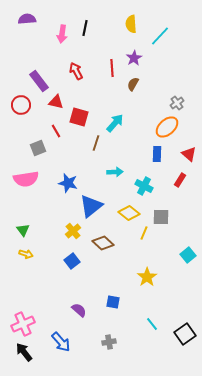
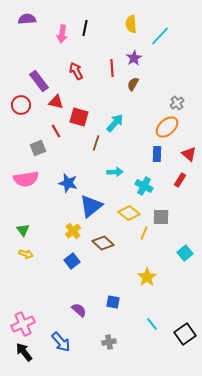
cyan square at (188, 255): moved 3 px left, 2 px up
